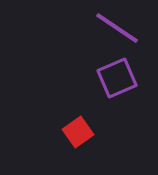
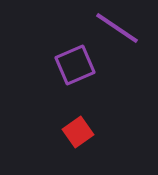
purple square: moved 42 px left, 13 px up
